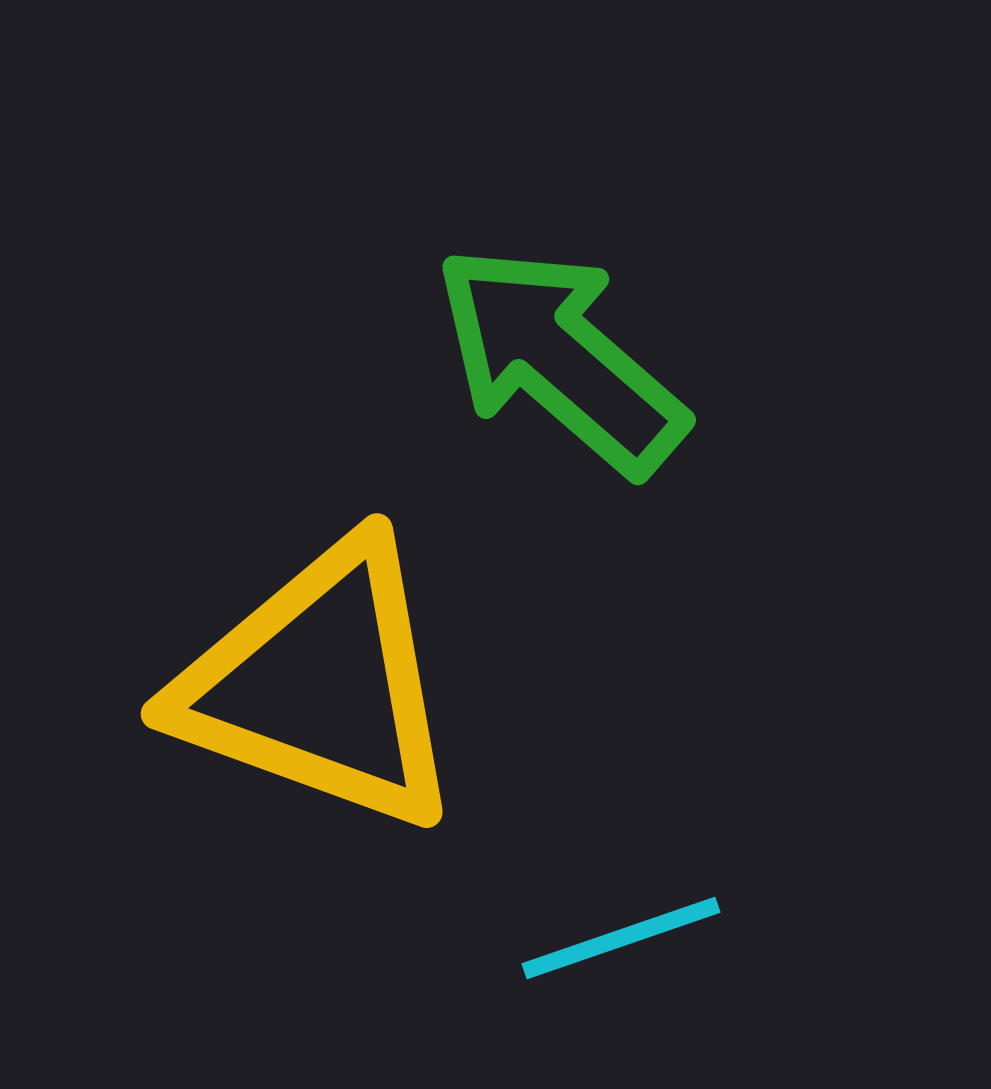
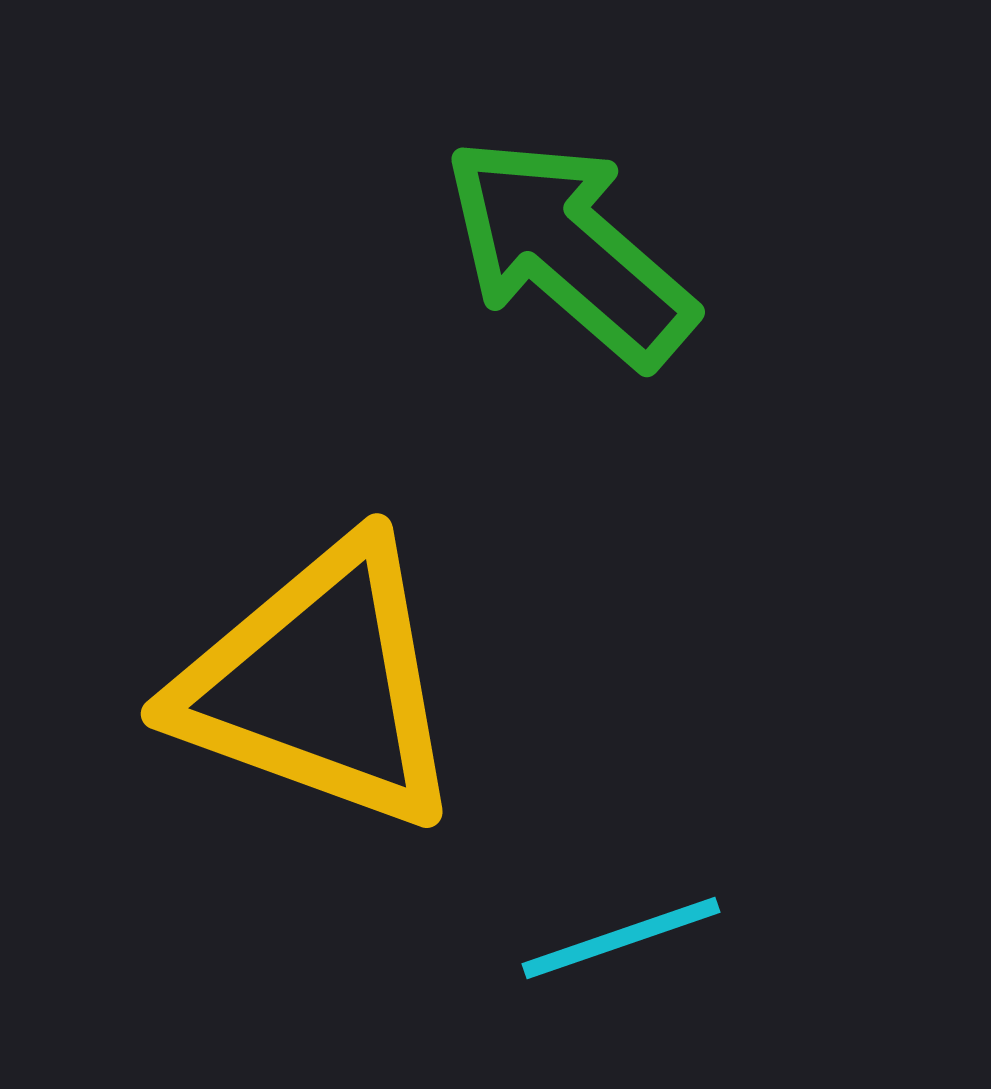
green arrow: moved 9 px right, 108 px up
